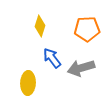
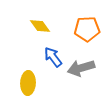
yellow diamond: rotated 55 degrees counterclockwise
blue arrow: moved 1 px right, 1 px up
